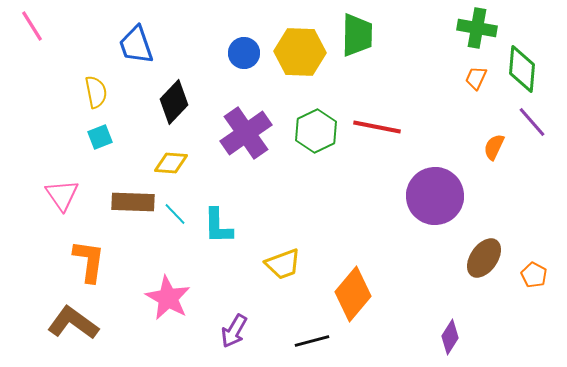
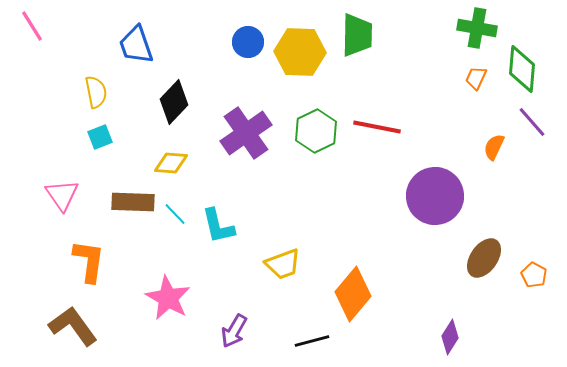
blue circle: moved 4 px right, 11 px up
cyan L-shape: rotated 12 degrees counterclockwise
brown L-shape: moved 3 px down; rotated 18 degrees clockwise
